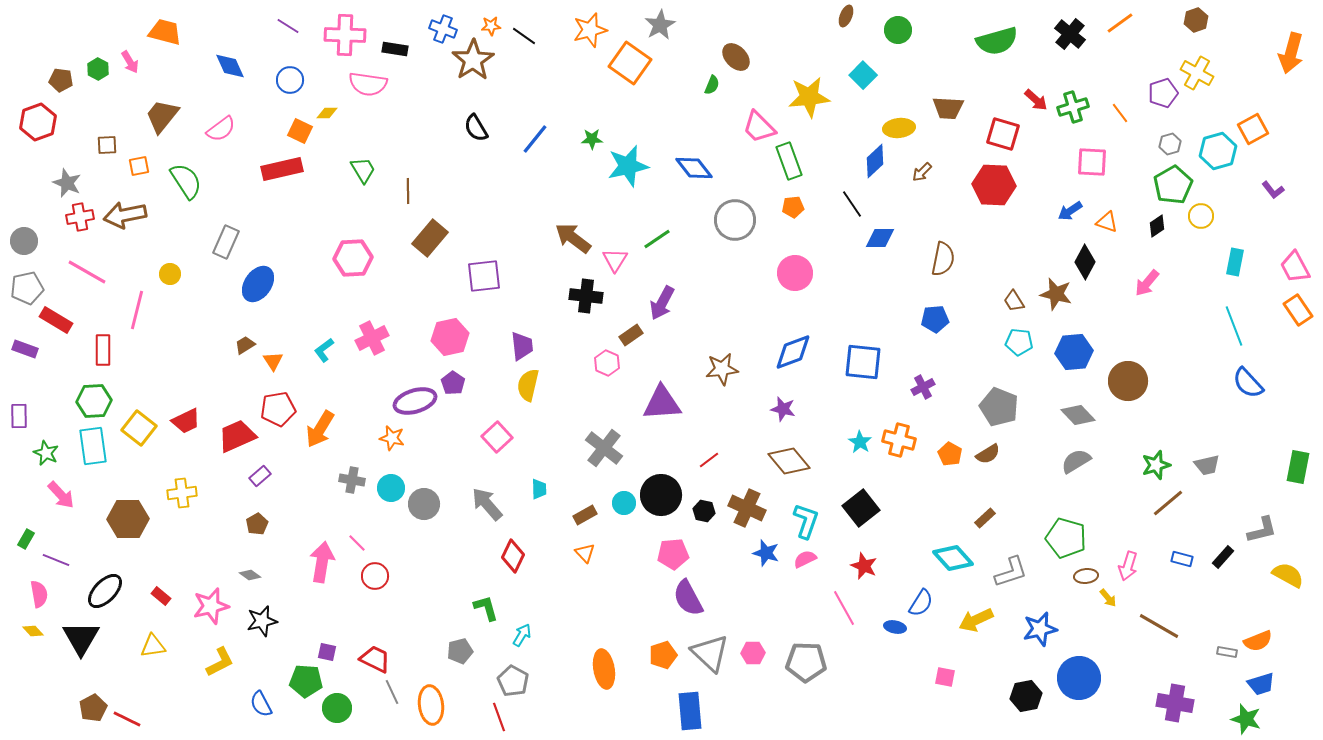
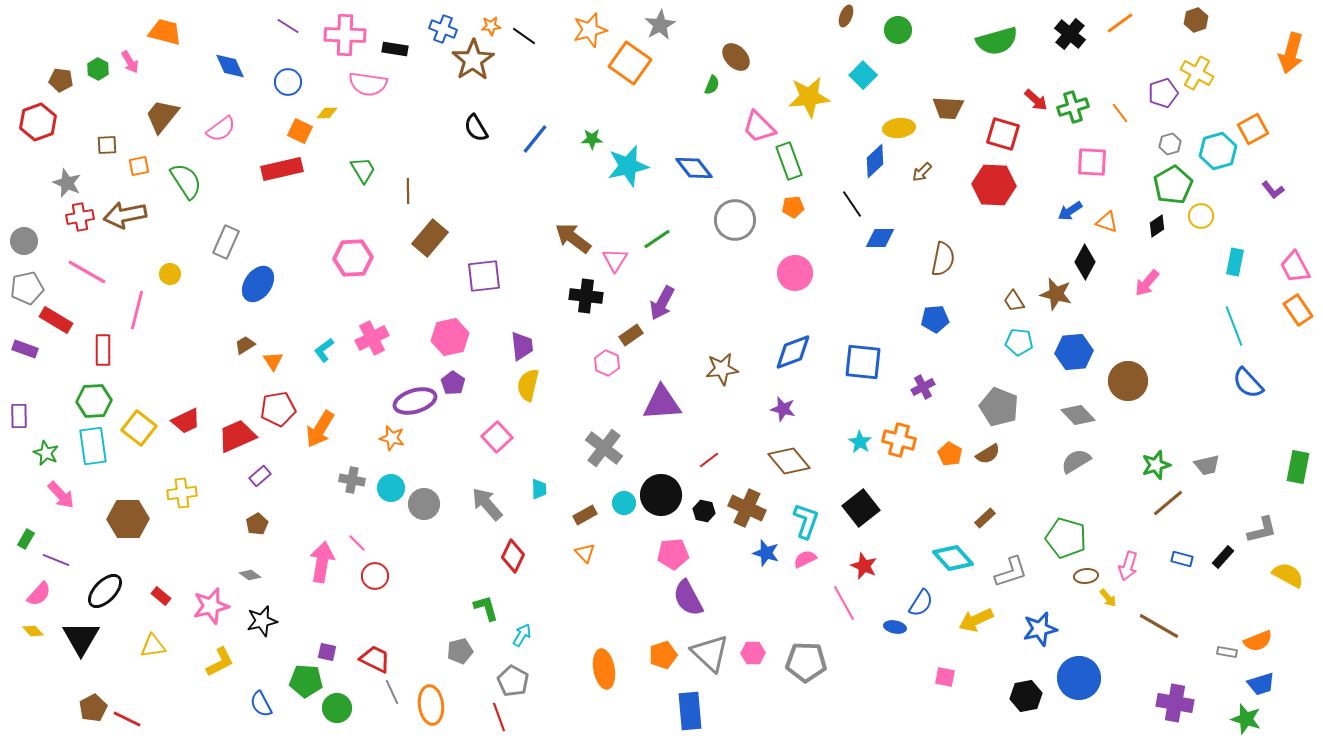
blue circle at (290, 80): moved 2 px left, 2 px down
pink semicircle at (39, 594): rotated 52 degrees clockwise
pink line at (844, 608): moved 5 px up
